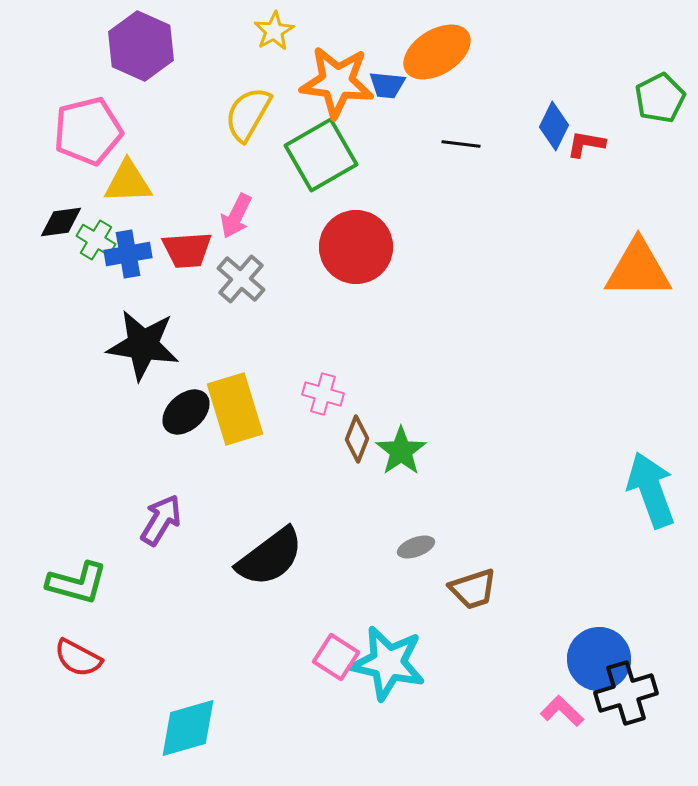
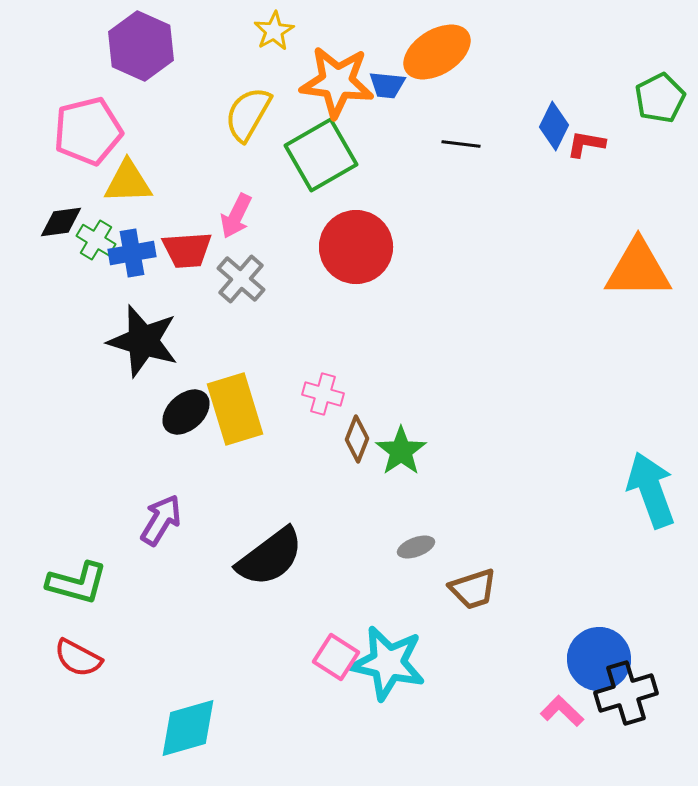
blue cross: moved 4 px right, 1 px up
black star: moved 4 px up; rotated 8 degrees clockwise
